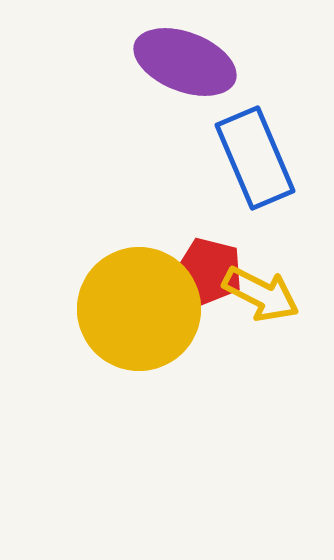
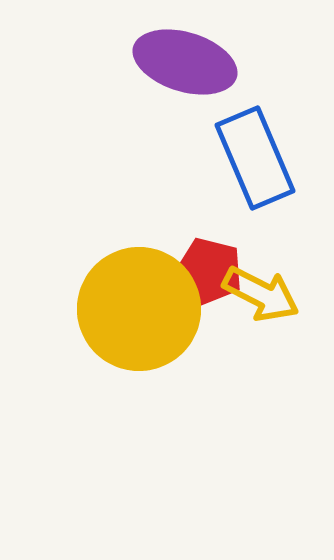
purple ellipse: rotated 4 degrees counterclockwise
